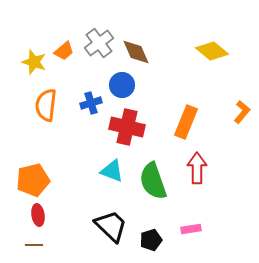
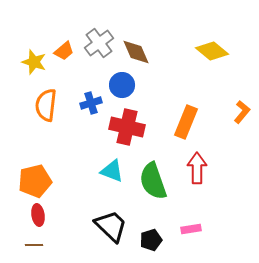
orange pentagon: moved 2 px right, 1 px down
